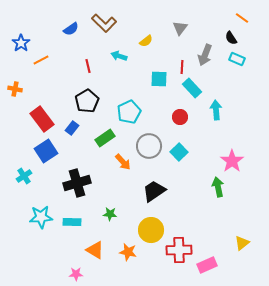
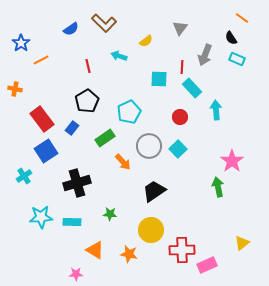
cyan square at (179, 152): moved 1 px left, 3 px up
red cross at (179, 250): moved 3 px right
orange star at (128, 252): moved 1 px right, 2 px down
